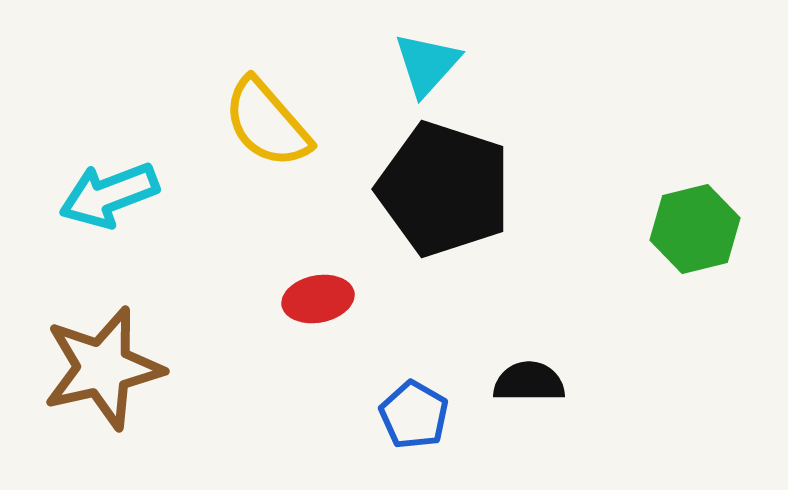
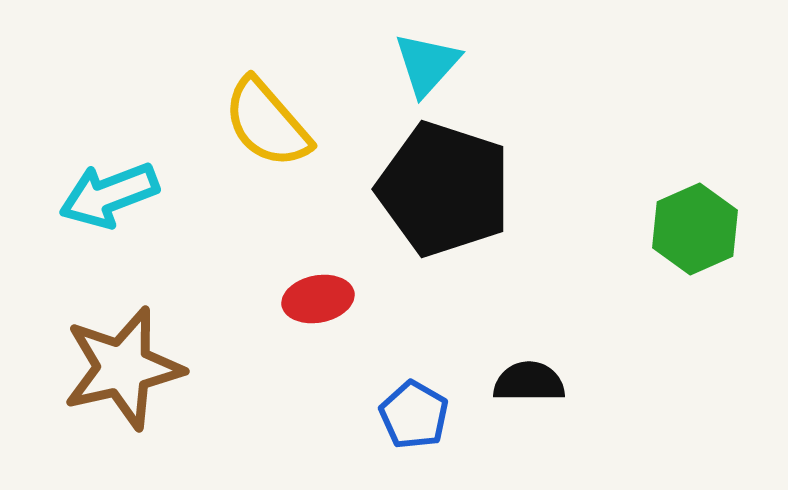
green hexagon: rotated 10 degrees counterclockwise
brown star: moved 20 px right
